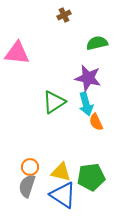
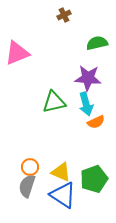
pink triangle: rotated 28 degrees counterclockwise
purple star: rotated 8 degrees counterclockwise
green triangle: rotated 20 degrees clockwise
orange semicircle: rotated 90 degrees counterclockwise
yellow triangle: rotated 10 degrees clockwise
green pentagon: moved 3 px right, 2 px down; rotated 12 degrees counterclockwise
